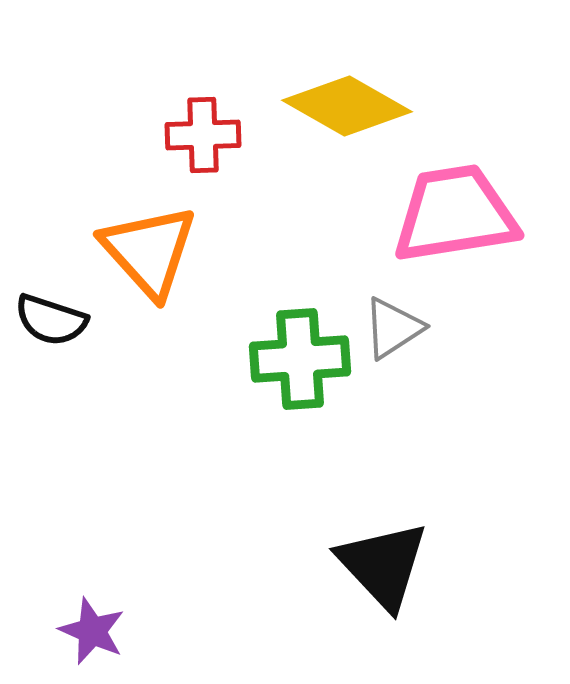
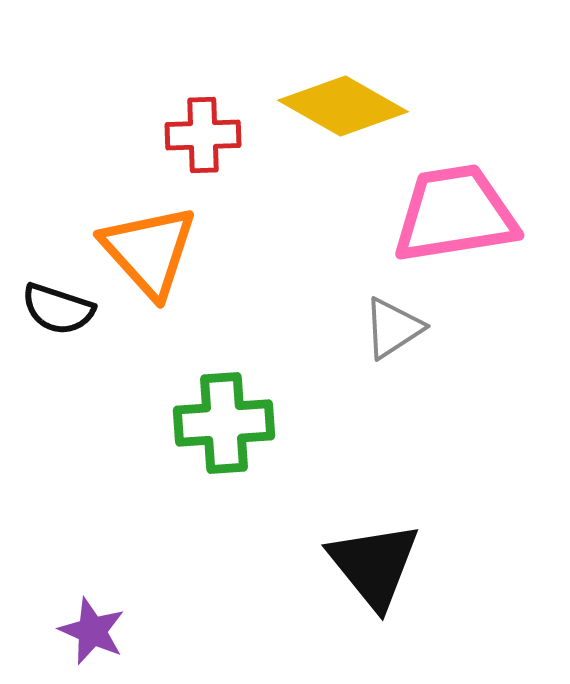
yellow diamond: moved 4 px left
black semicircle: moved 7 px right, 11 px up
green cross: moved 76 px left, 64 px down
black triangle: moved 9 px left; rotated 4 degrees clockwise
